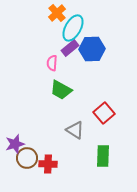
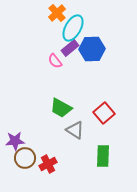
pink semicircle: moved 3 px right, 2 px up; rotated 42 degrees counterclockwise
green trapezoid: moved 18 px down
purple star: moved 3 px up; rotated 12 degrees clockwise
brown circle: moved 2 px left
red cross: rotated 30 degrees counterclockwise
